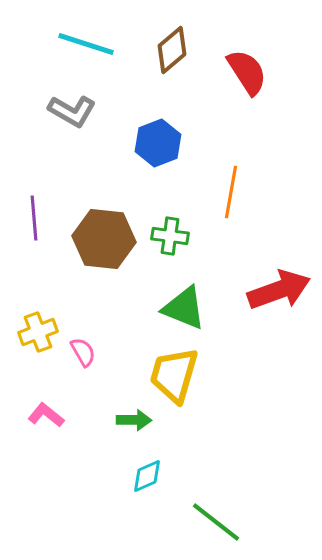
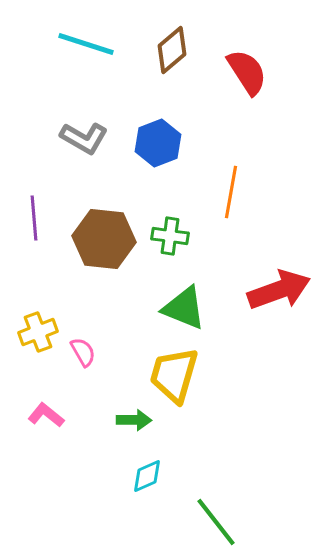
gray L-shape: moved 12 px right, 27 px down
green line: rotated 14 degrees clockwise
